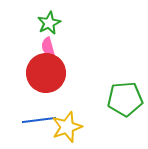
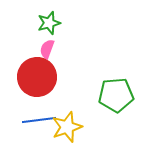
green star: rotated 10 degrees clockwise
pink semicircle: moved 1 px left, 2 px down; rotated 36 degrees clockwise
red circle: moved 9 px left, 4 px down
green pentagon: moved 9 px left, 4 px up
